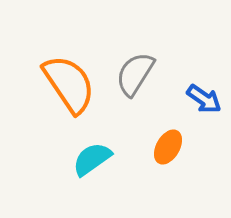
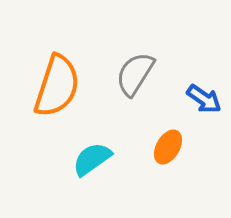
orange semicircle: moved 12 px left, 2 px down; rotated 52 degrees clockwise
